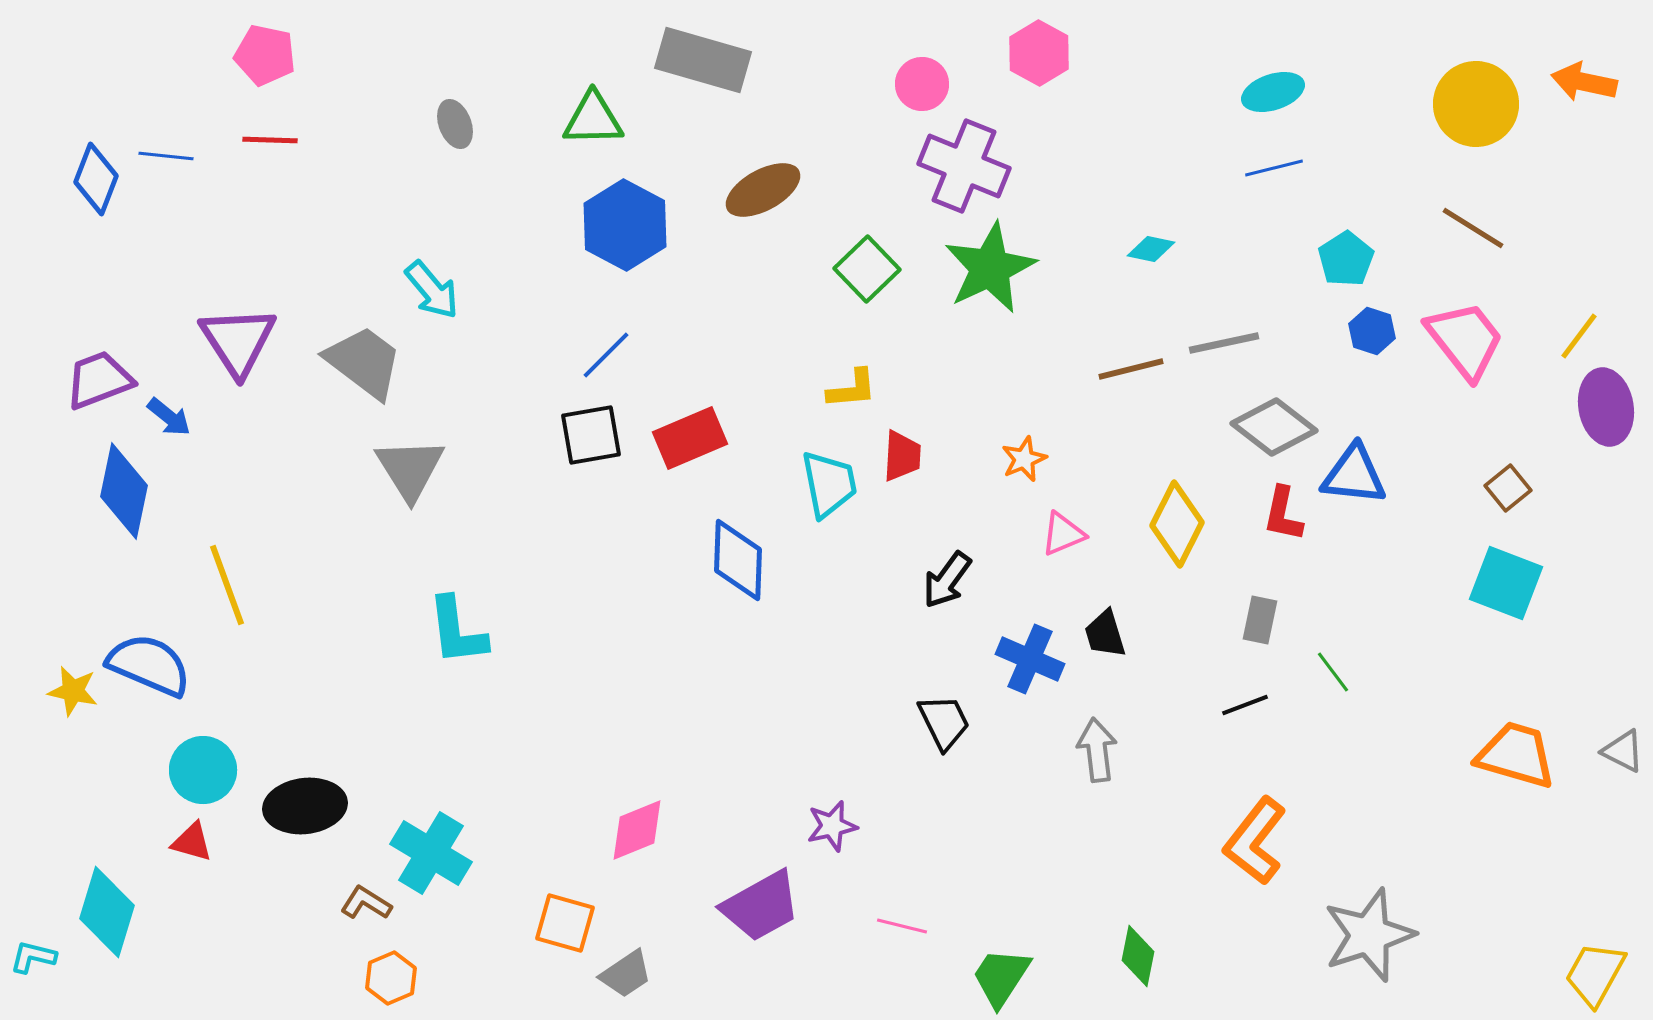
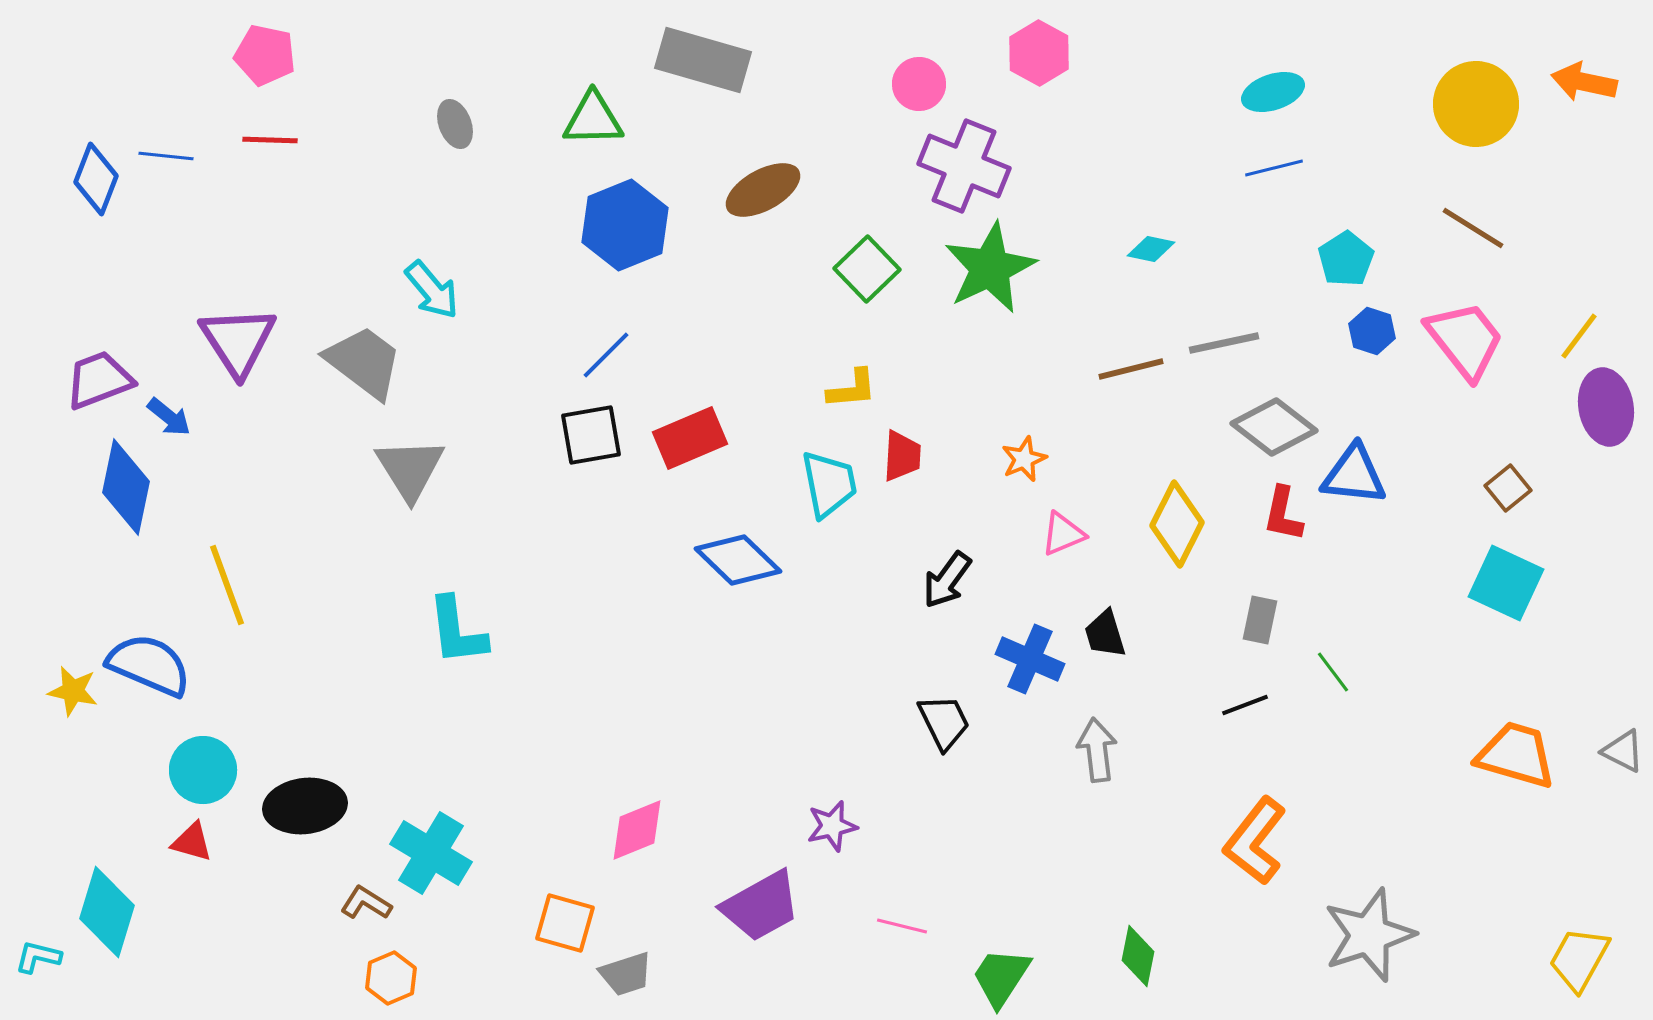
pink circle at (922, 84): moved 3 px left
blue hexagon at (625, 225): rotated 10 degrees clockwise
blue diamond at (124, 491): moved 2 px right, 4 px up
blue diamond at (738, 560): rotated 48 degrees counterclockwise
cyan square at (1506, 583): rotated 4 degrees clockwise
cyan L-shape at (33, 957): moved 5 px right
gray trapezoid at (626, 974): rotated 16 degrees clockwise
yellow trapezoid at (1595, 974): moved 16 px left, 15 px up
